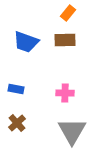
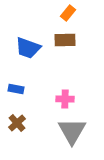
blue trapezoid: moved 2 px right, 6 px down
pink cross: moved 6 px down
